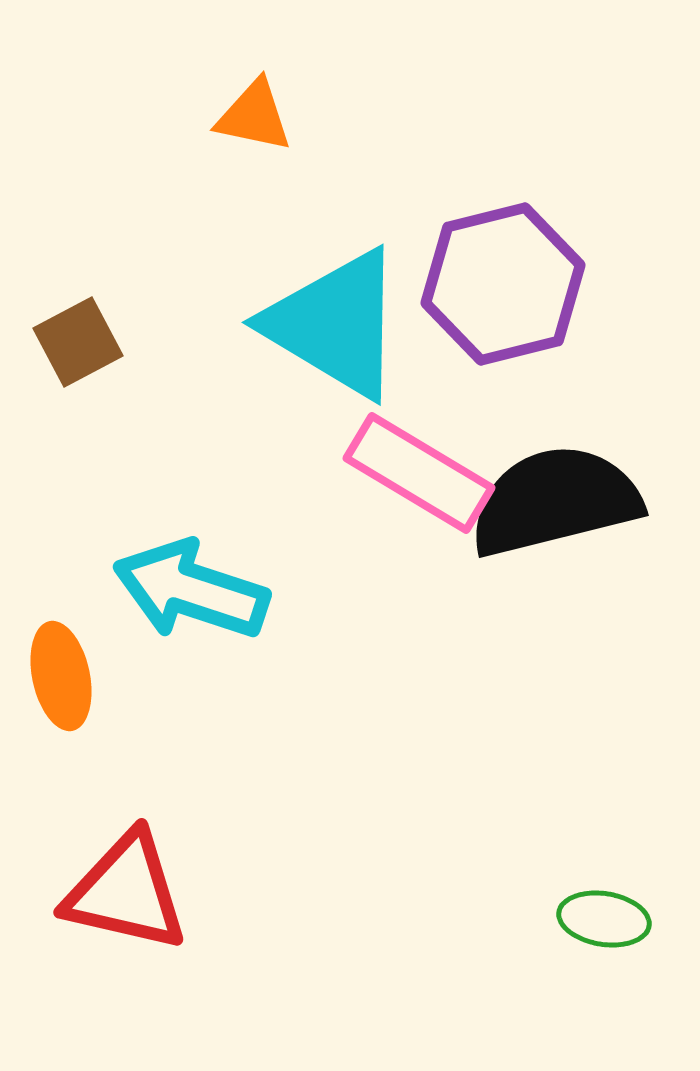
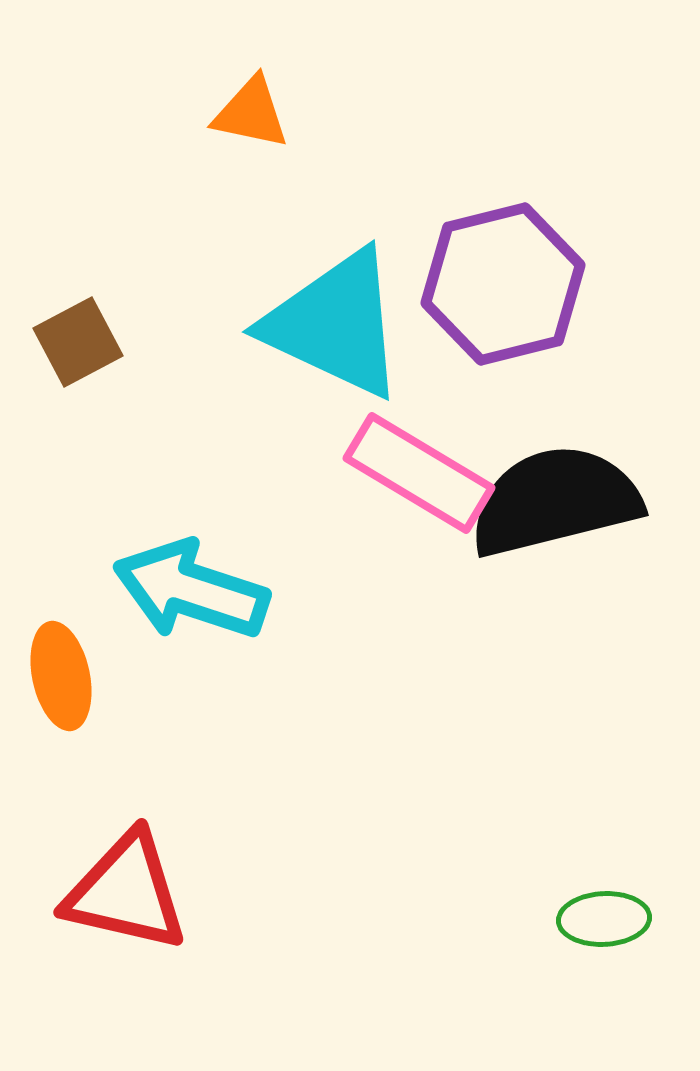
orange triangle: moved 3 px left, 3 px up
cyan triangle: rotated 6 degrees counterclockwise
green ellipse: rotated 12 degrees counterclockwise
